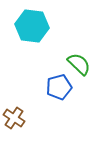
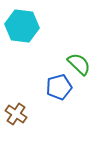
cyan hexagon: moved 10 px left
brown cross: moved 2 px right, 4 px up
